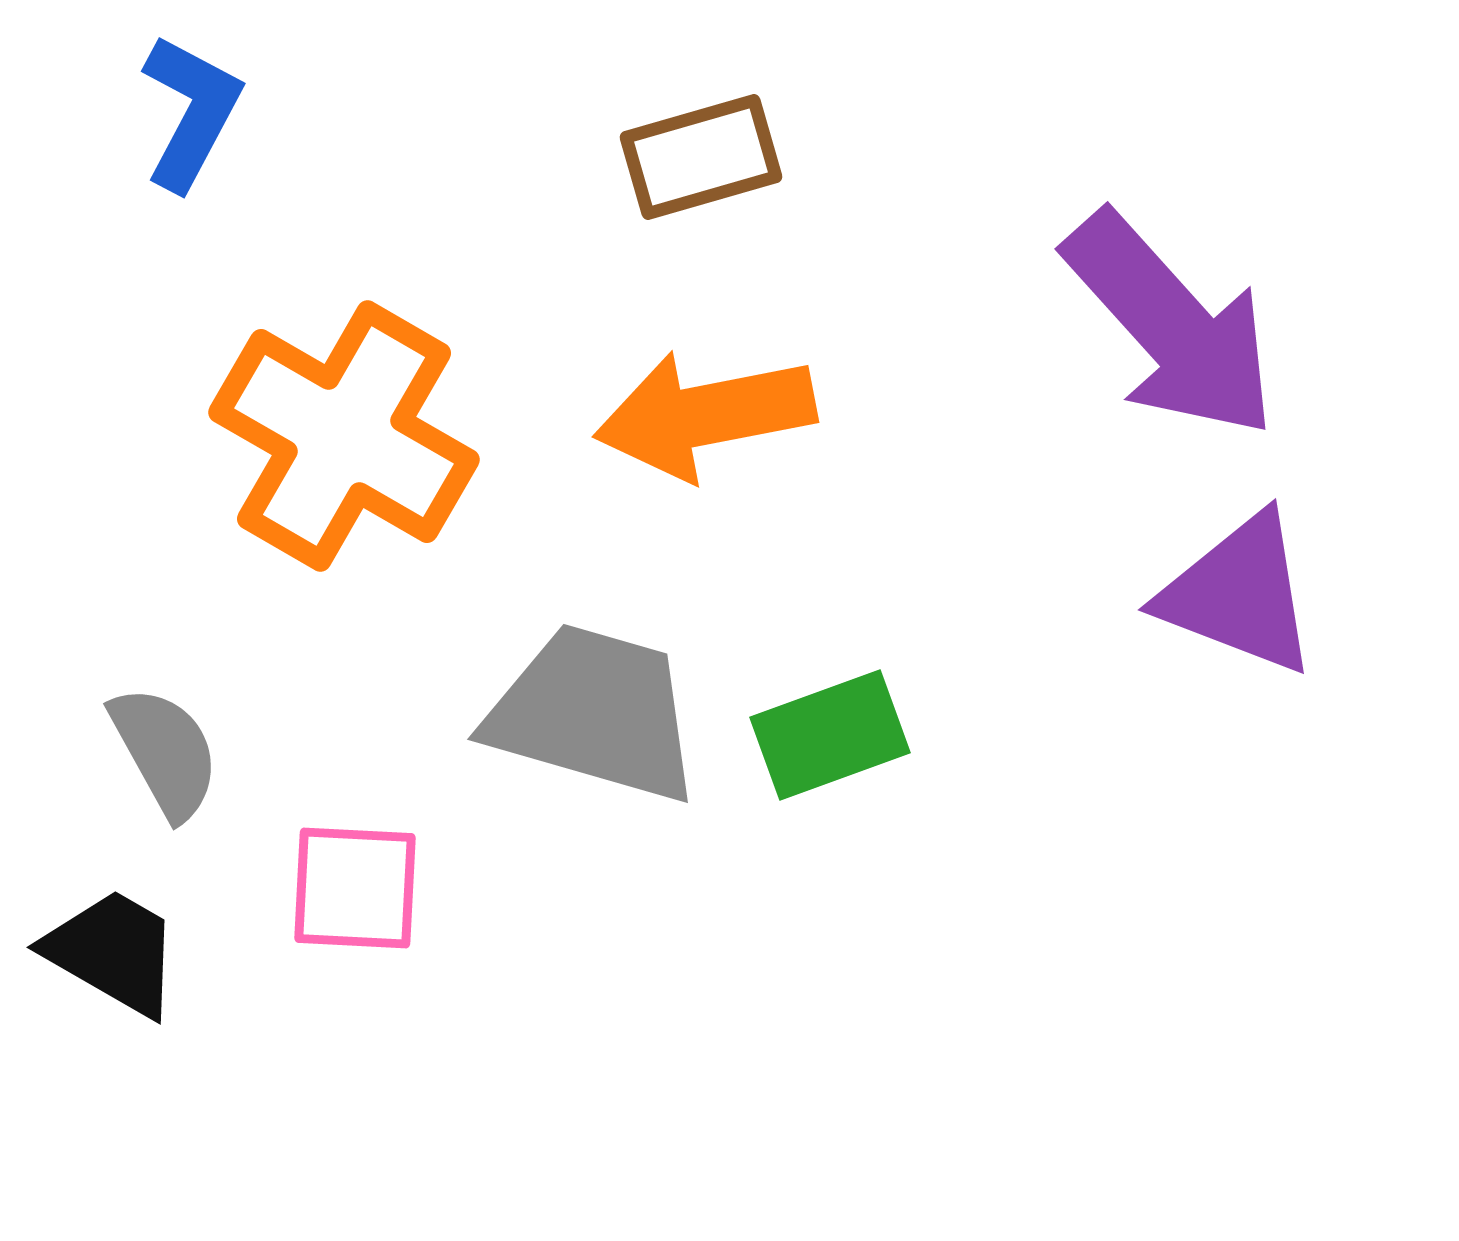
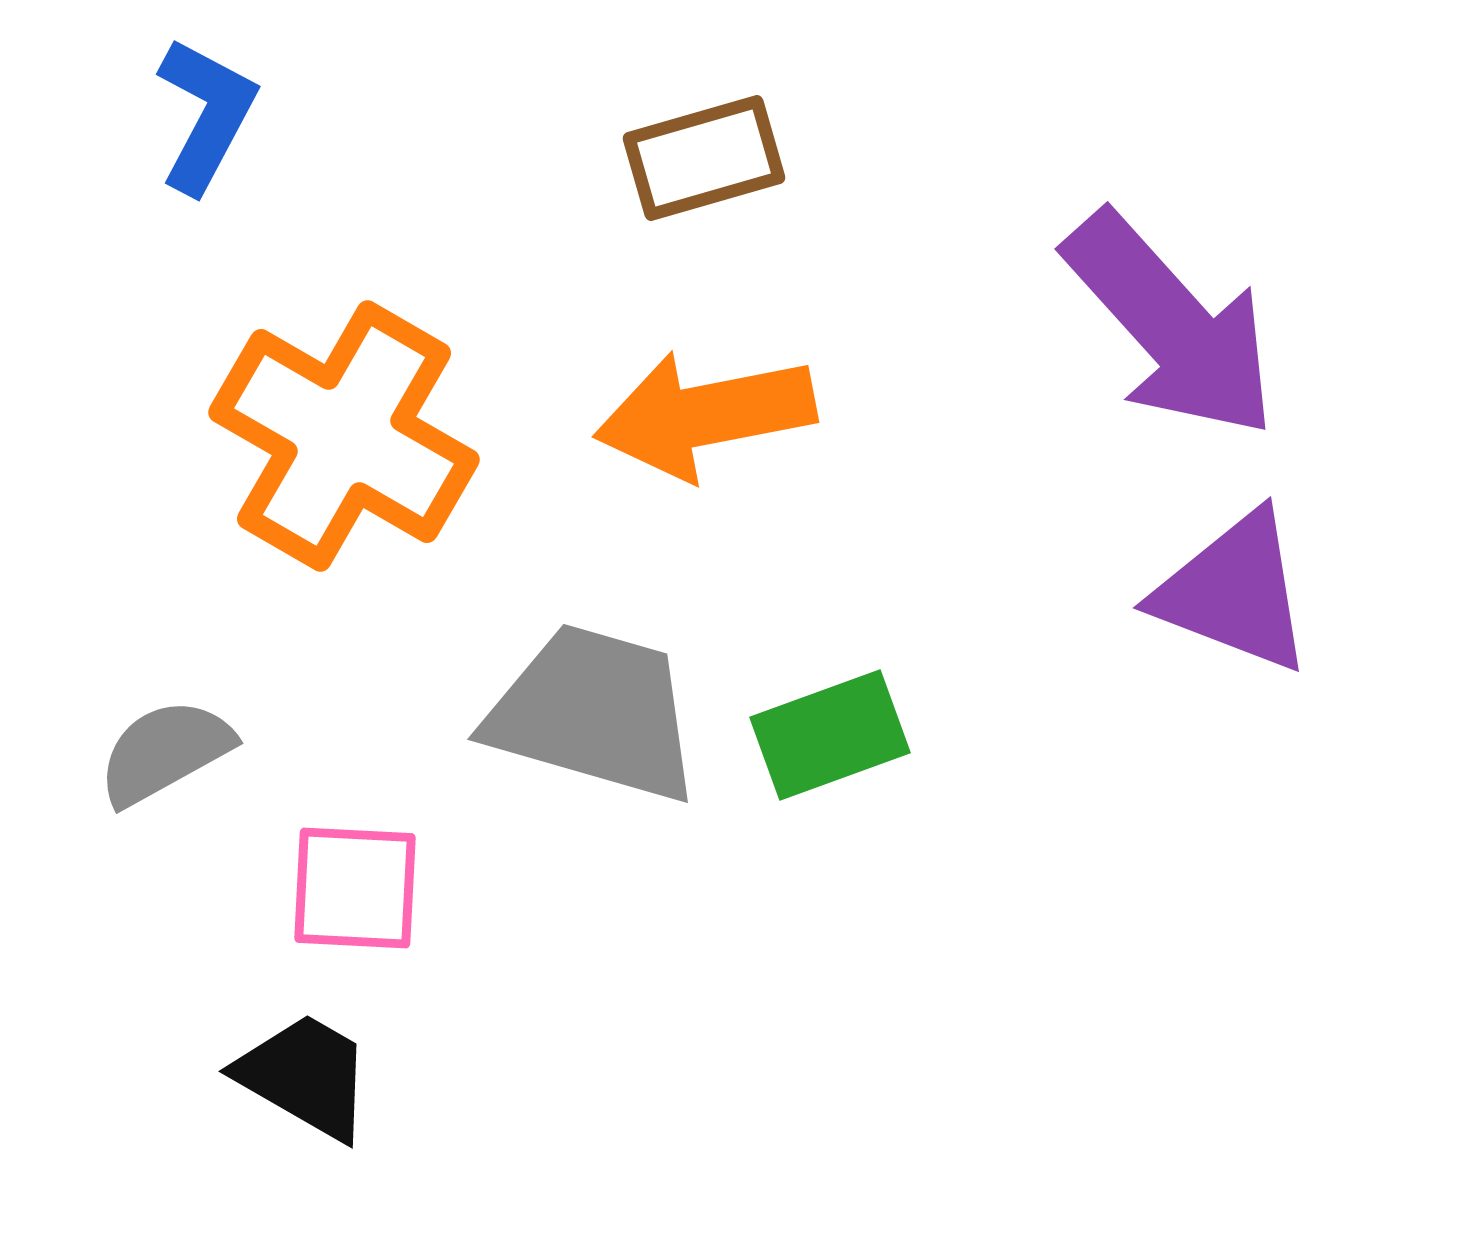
blue L-shape: moved 15 px right, 3 px down
brown rectangle: moved 3 px right, 1 px down
purple triangle: moved 5 px left, 2 px up
gray semicircle: rotated 90 degrees counterclockwise
black trapezoid: moved 192 px right, 124 px down
